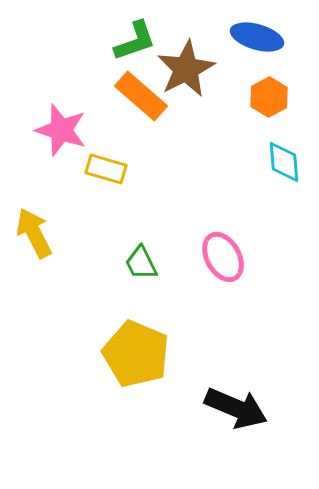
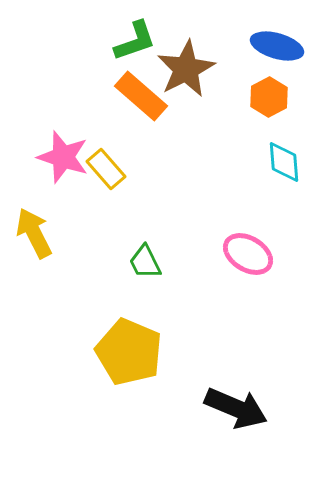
blue ellipse: moved 20 px right, 9 px down
pink star: moved 2 px right, 27 px down
yellow rectangle: rotated 33 degrees clockwise
pink ellipse: moved 25 px right, 3 px up; rotated 30 degrees counterclockwise
green trapezoid: moved 4 px right, 1 px up
yellow pentagon: moved 7 px left, 2 px up
